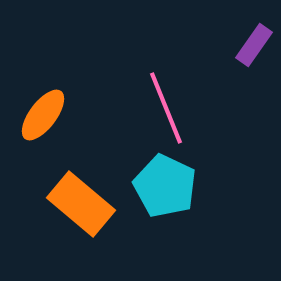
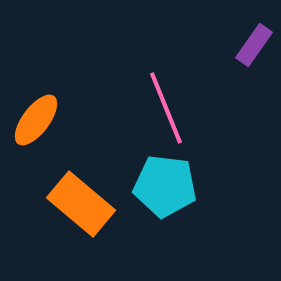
orange ellipse: moved 7 px left, 5 px down
cyan pentagon: rotated 18 degrees counterclockwise
